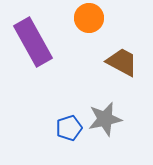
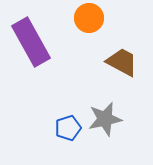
purple rectangle: moved 2 px left
blue pentagon: moved 1 px left
